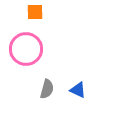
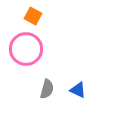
orange square: moved 2 px left, 4 px down; rotated 30 degrees clockwise
